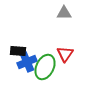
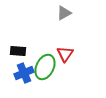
gray triangle: rotated 28 degrees counterclockwise
blue cross: moved 3 px left, 11 px down
